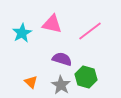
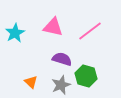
pink triangle: moved 1 px right, 3 px down
cyan star: moved 7 px left
green hexagon: moved 1 px up
gray star: rotated 18 degrees clockwise
